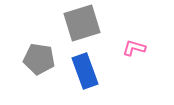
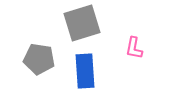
pink L-shape: rotated 95 degrees counterclockwise
blue rectangle: rotated 16 degrees clockwise
